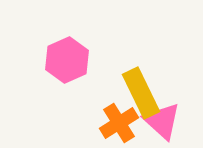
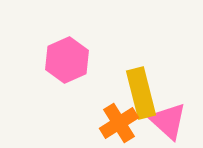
yellow rectangle: rotated 12 degrees clockwise
pink triangle: moved 6 px right
